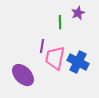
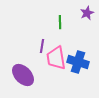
purple star: moved 9 px right
pink trapezoid: moved 1 px right; rotated 20 degrees counterclockwise
blue cross: rotated 10 degrees counterclockwise
